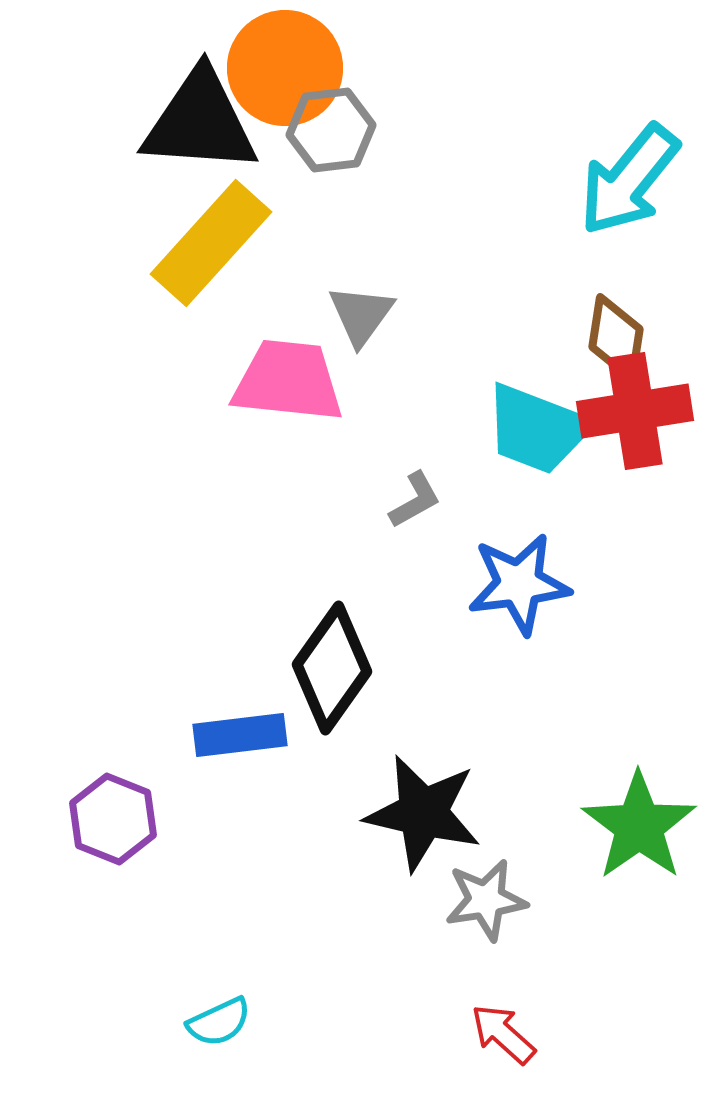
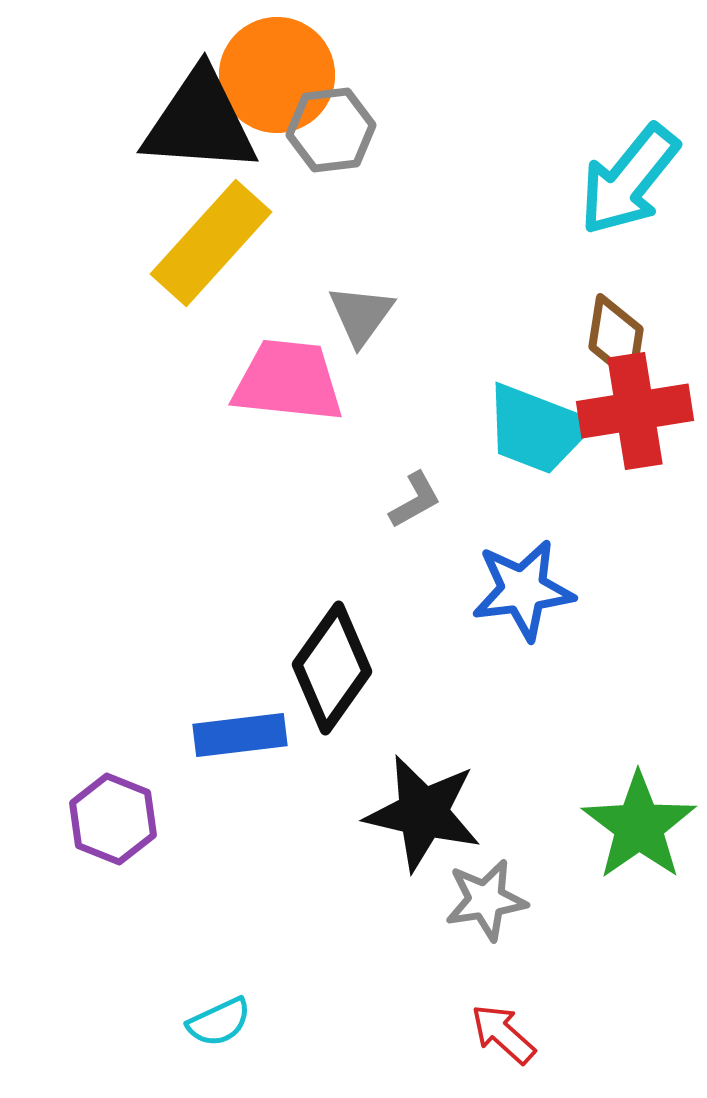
orange circle: moved 8 px left, 7 px down
blue star: moved 4 px right, 6 px down
